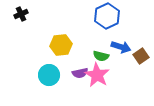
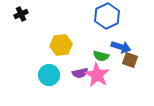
brown square: moved 11 px left, 4 px down; rotated 35 degrees counterclockwise
